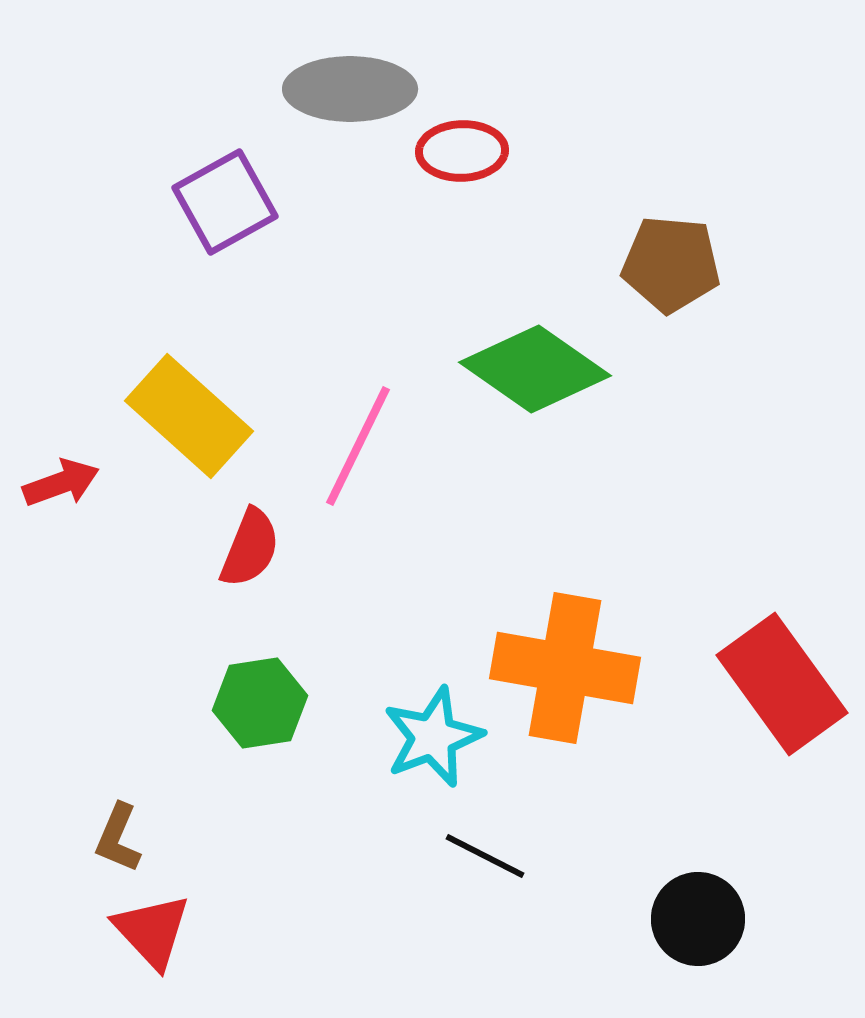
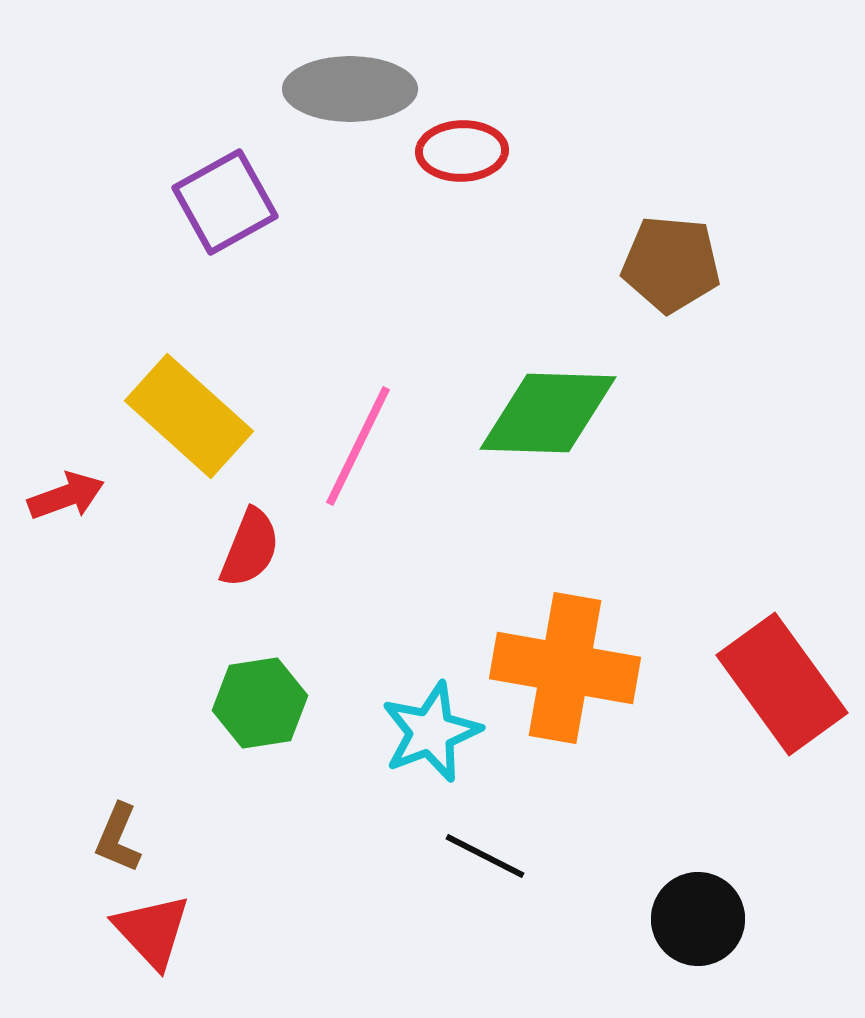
green diamond: moved 13 px right, 44 px down; rotated 33 degrees counterclockwise
red arrow: moved 5 px right, 13 px down
cyan star: moved 2 px left, 5 px up
